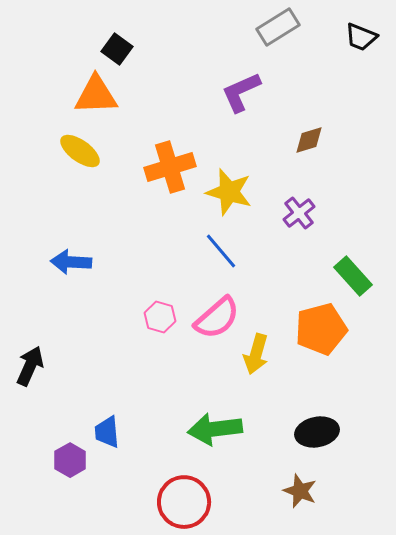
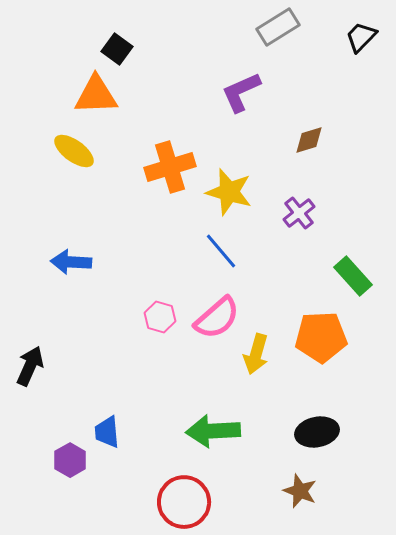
black trapezoid: rotated 112 degrees clockwise
yellow ellipse: moved 6 px left
orange pentagon: moved 8 px down; rotated 12 degrees clockwise
green arrow: moved 2 px left, 2 px down; rotated 4 degrees clockwise
